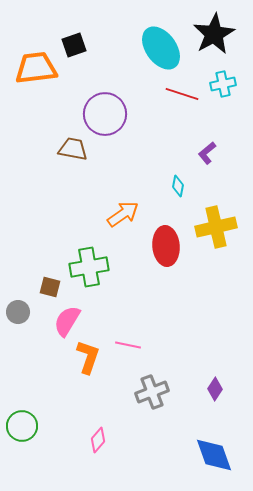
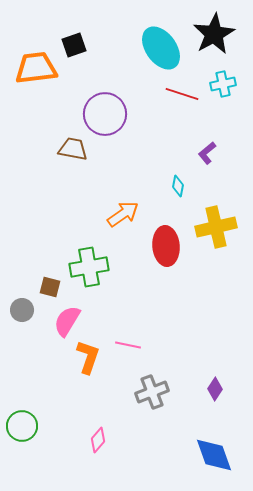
gray circle: moved 4 px right, 2 px up
